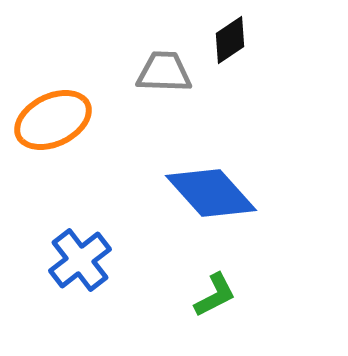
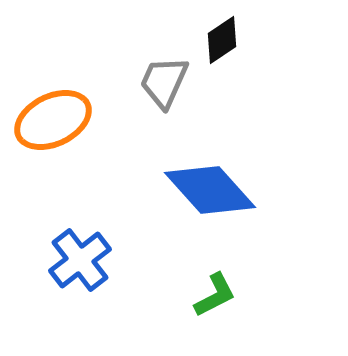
black diamond: moved 8 px left
gray trapezoid: moved 10 px down; rotated 68 degrees counterclockwise
blue diamond: moved 1 px left, 3 px up
